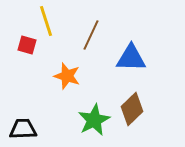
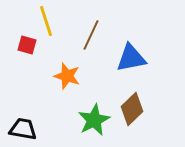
blue triangle: rotated 12 degrees counterclockwise
black trapezoid: rotated 12 degrees clockwise
